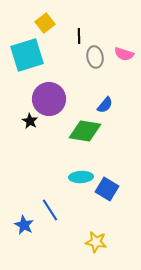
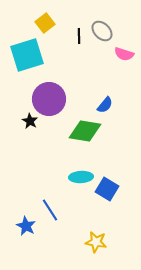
gray ellipse: moved 7 px right, 26 px up; rotated 35 degrees counterclockwise
blue star: moved 2 px right, 1 px down
